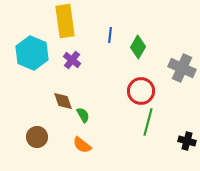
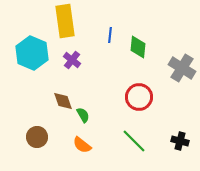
green diamond: rotated 25 degrees counterclockwise
gray cross: rotated 8 degrees clockwise
red circle: moved 2 px left, 6 px down
green line: moved 14 px left, 19 px down; rotated 60 degrees counterclockwise
black cross: moved 7 px left
